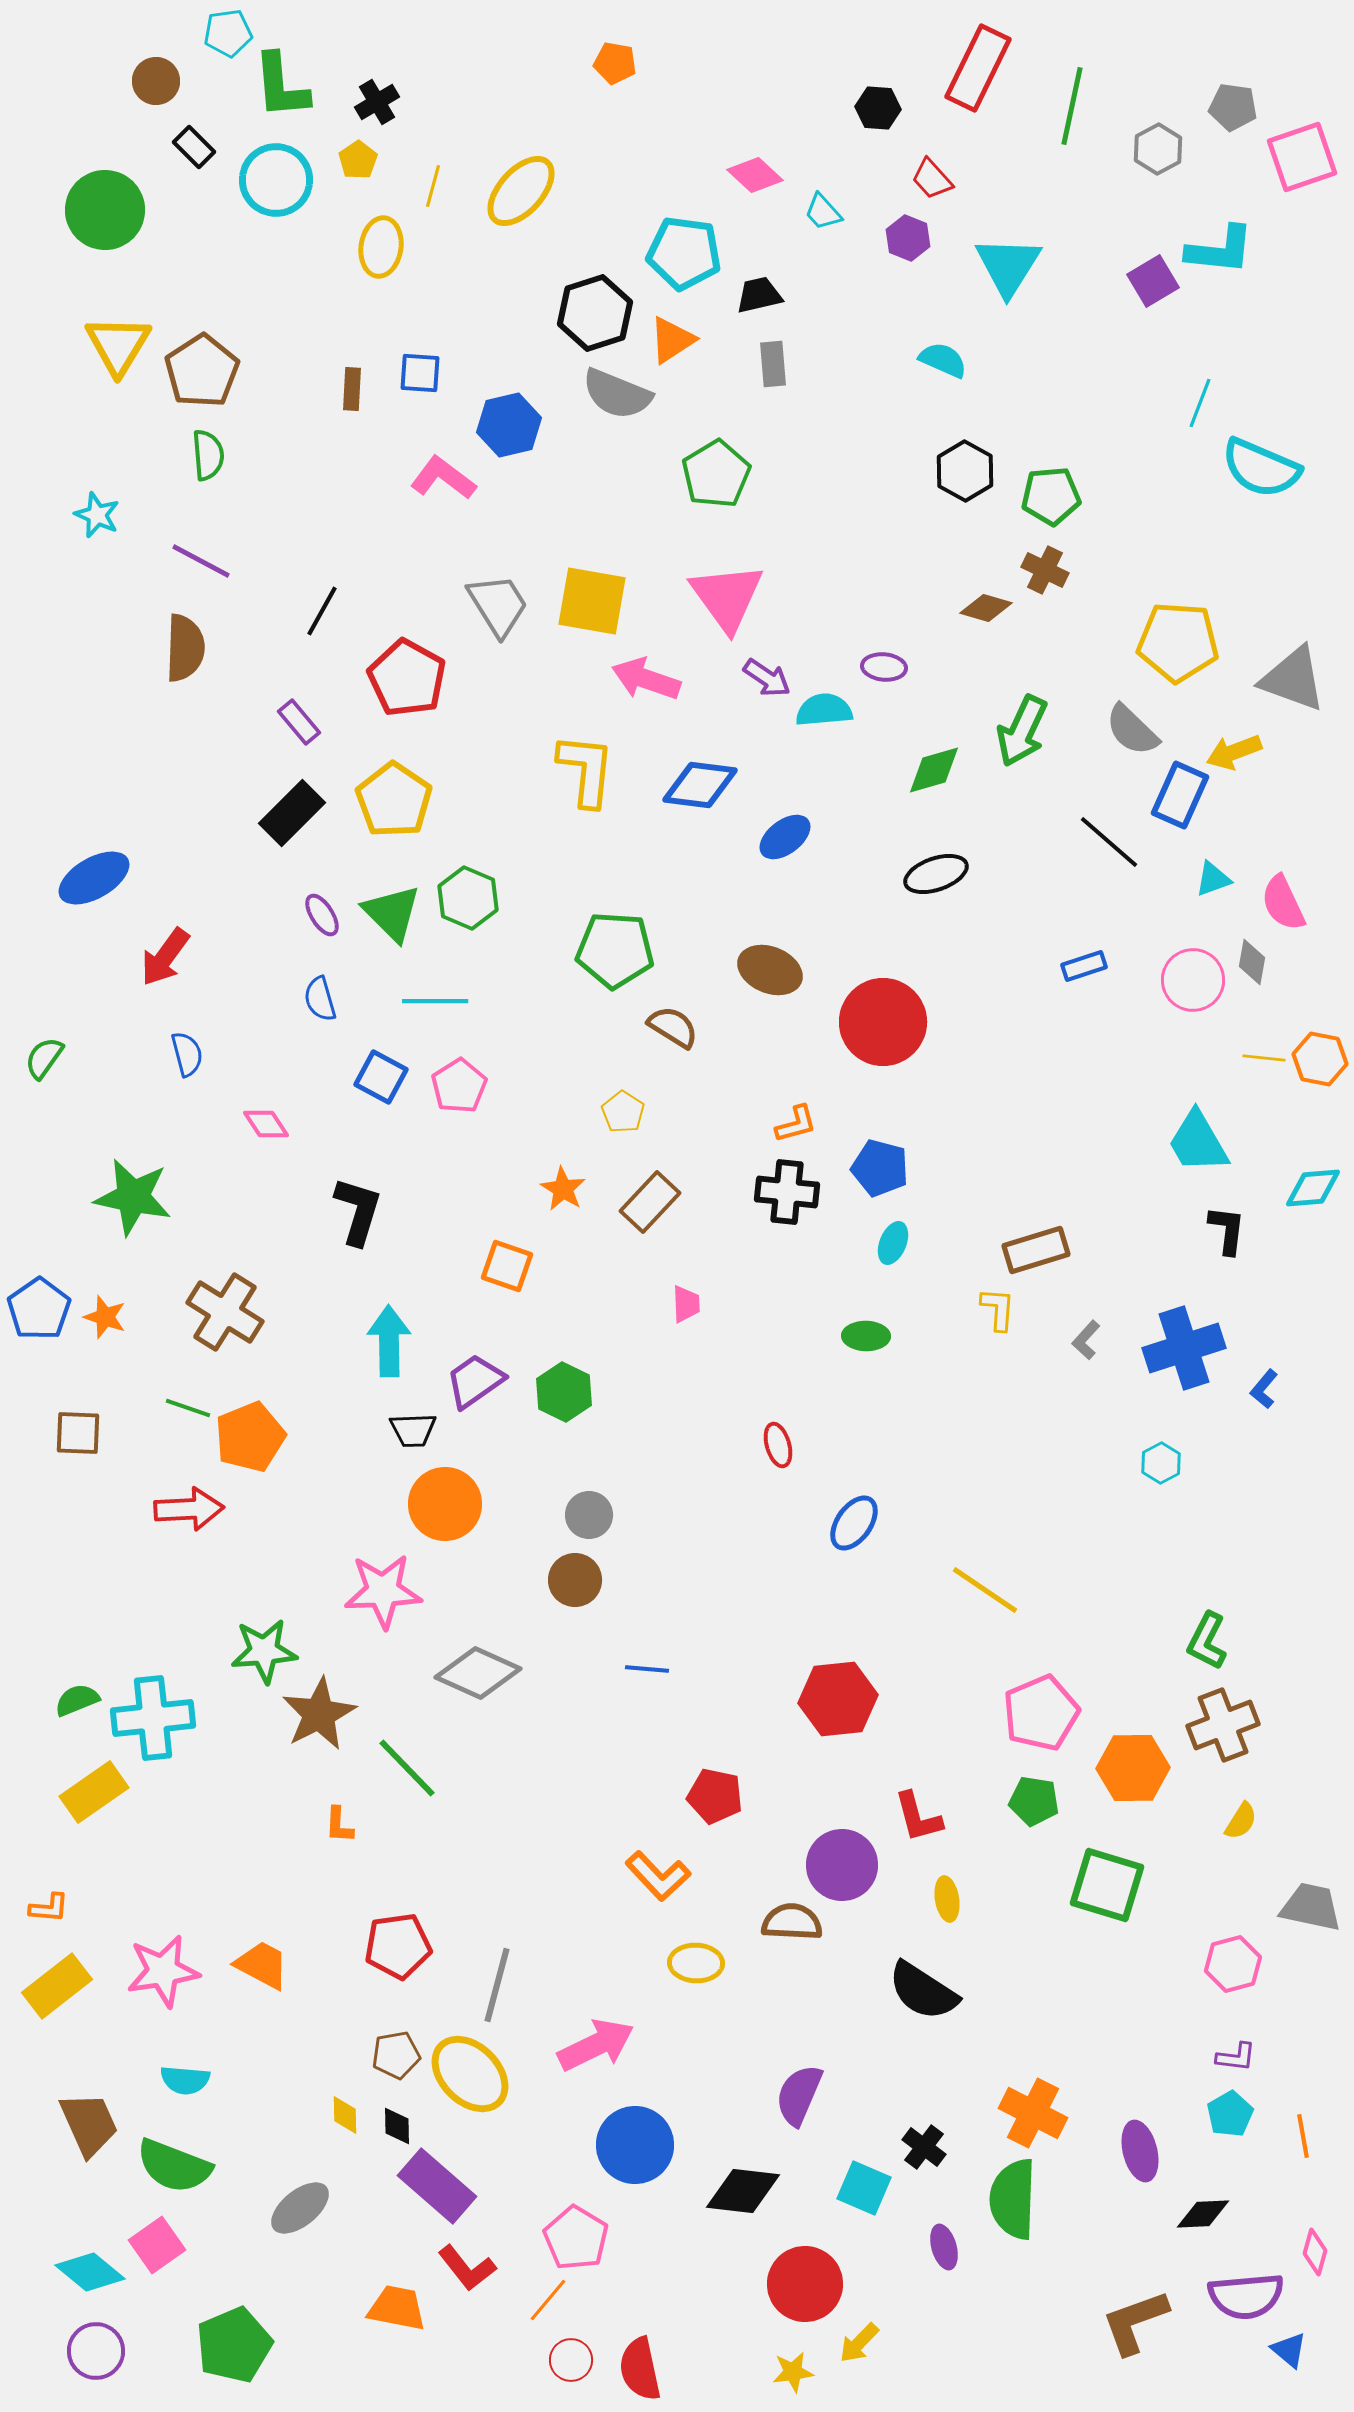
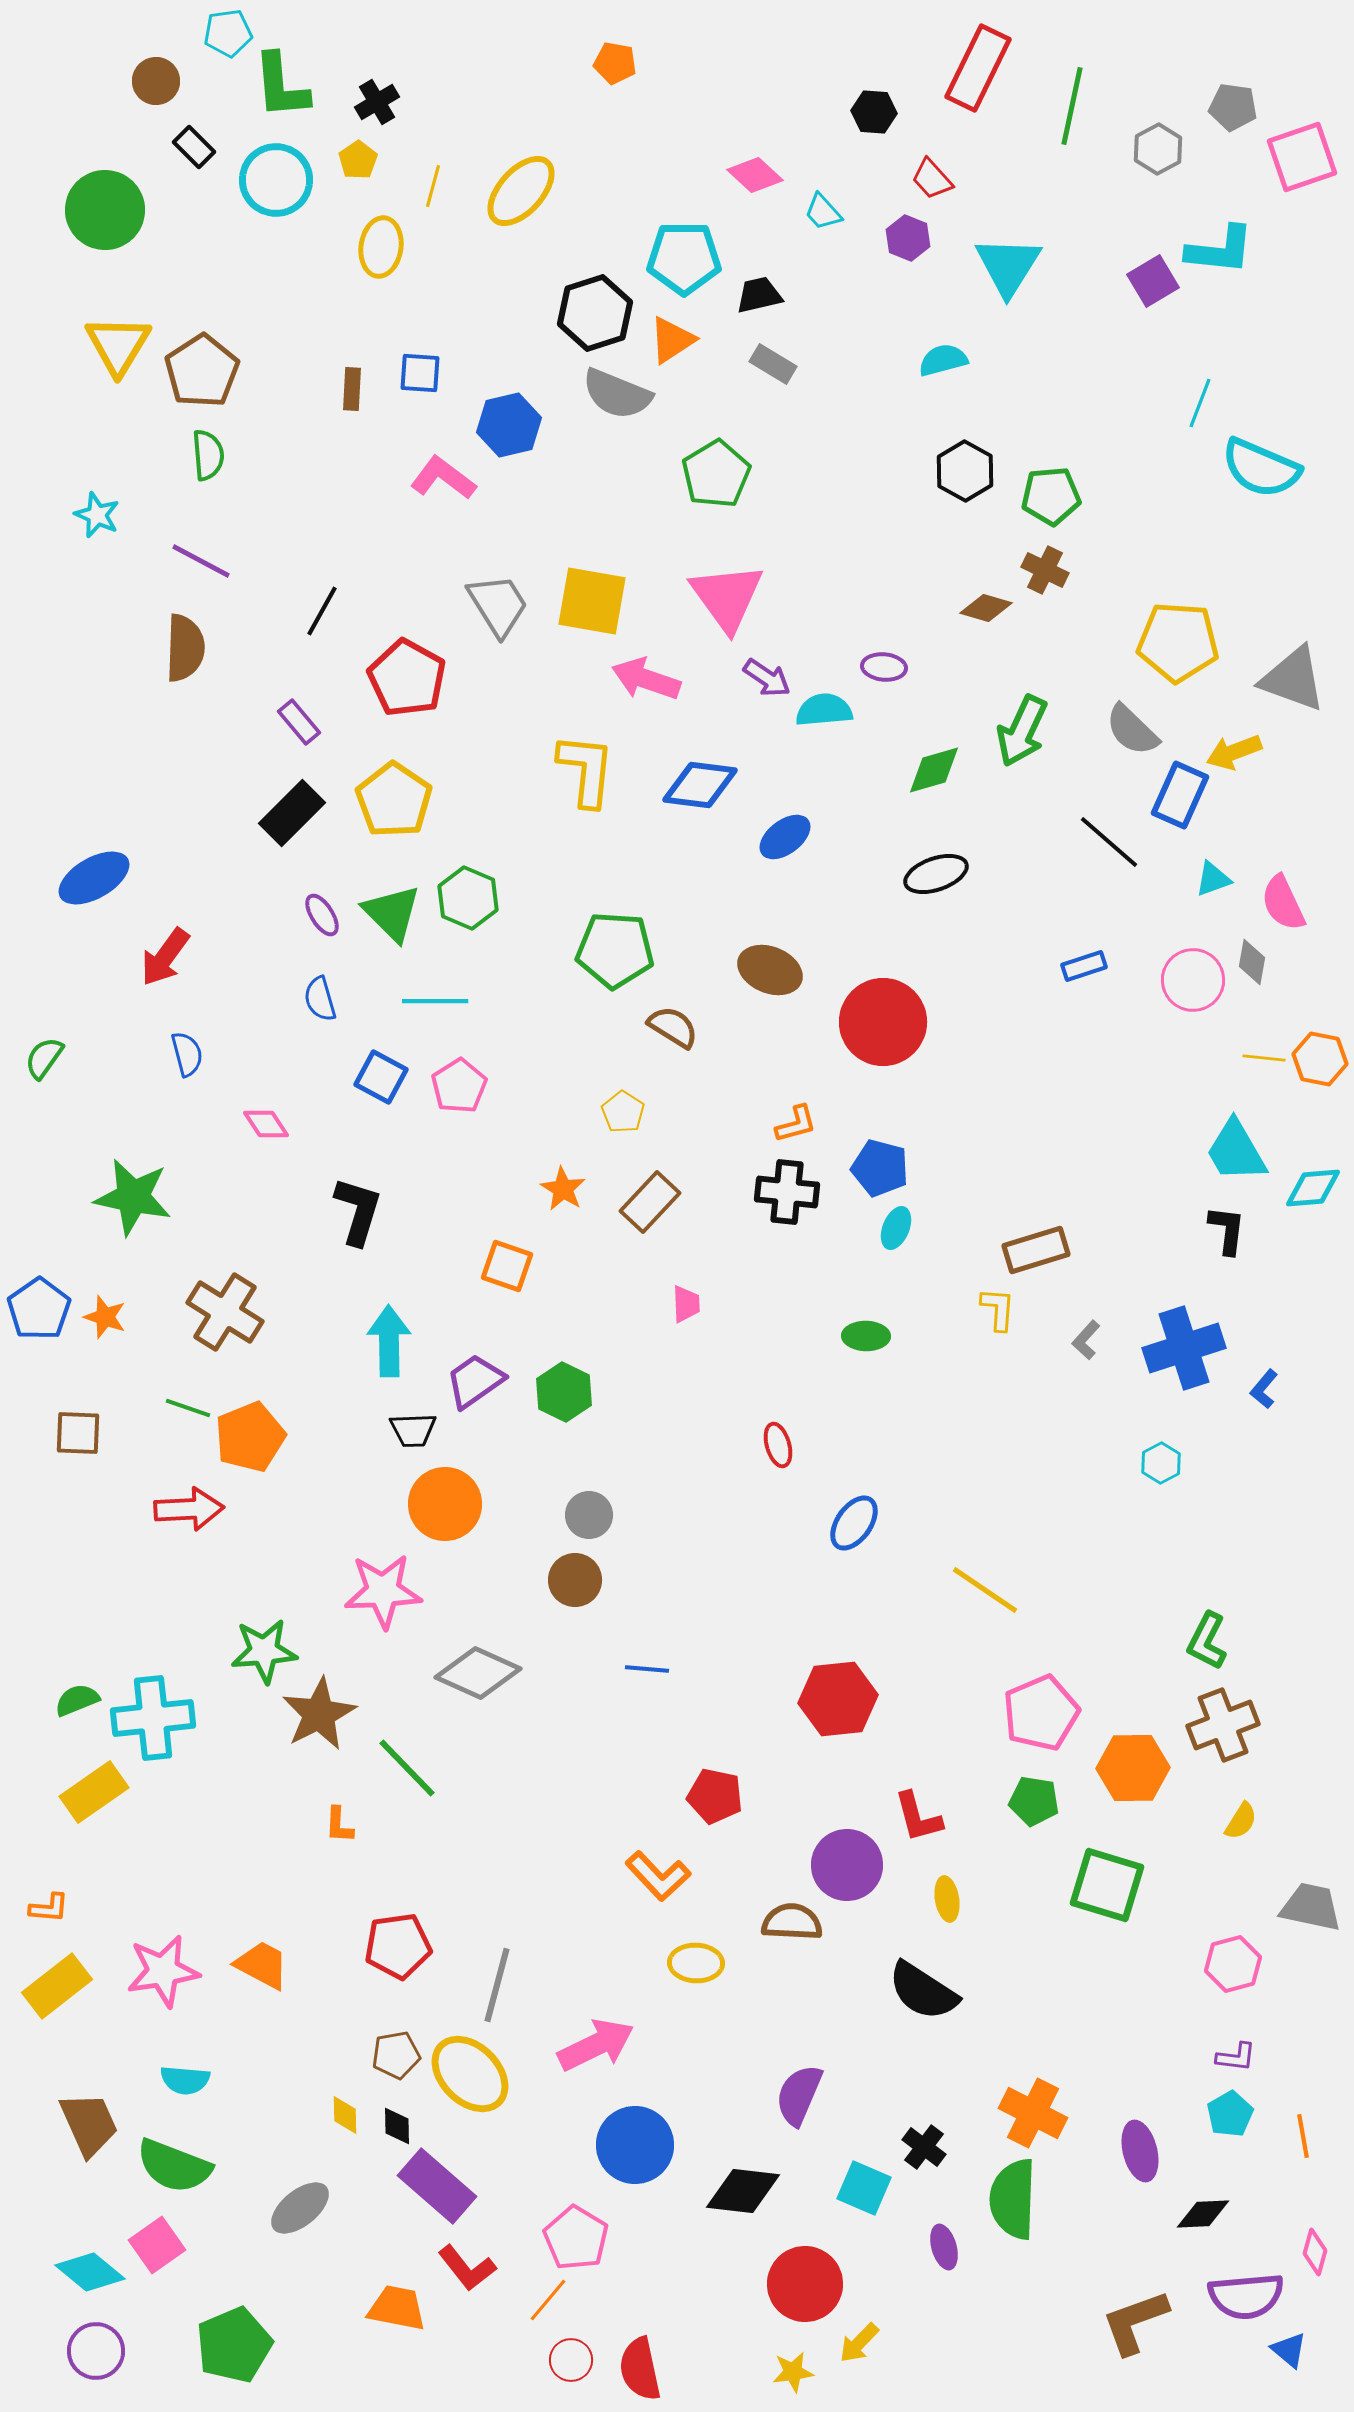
black hexagon at (878, 108): moved 4 px left, 4 px down
cyan pentagon at (684, 253): moved 5 px down; rotated 8 degrees counterclockwise
cyan semicircle at (943, 360): rotated 39 degrees counterclockwise
gray rectangle at (773, 364): rotated 54 degrees counterclockwise
cyan trapezoid at (1198, 1142): moved 38 px right, 9 px down
cyan ellipse at (893, 1243): moved 3 px right, 15 px up
purple circle at (842, 1865): moved 5 px right
